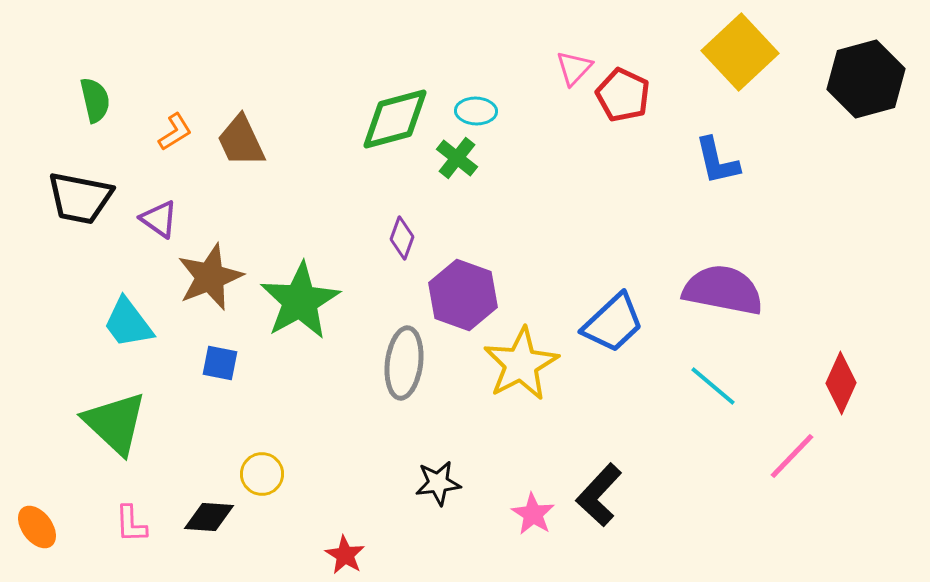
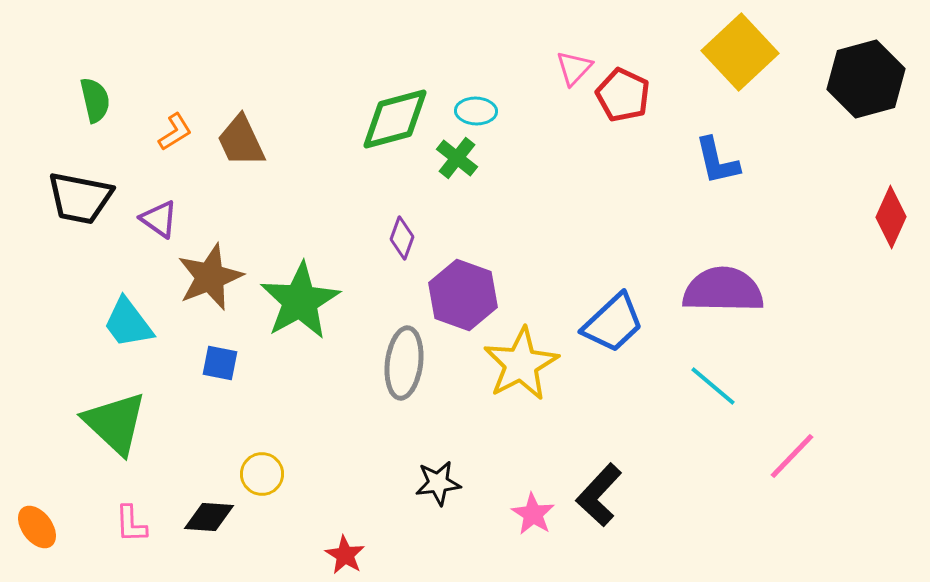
purple semicircle: rotated 10 degrees counterclockwise
red diamond: moved 50 px right, 166 px up
